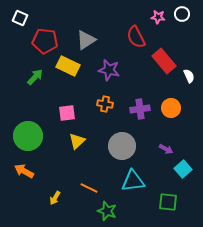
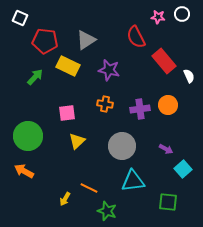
orange circle: moved 3 px left, 3 px up
yellow arrow: moved 10 px right, 1 px down
